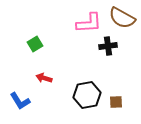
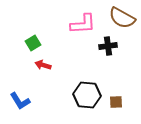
pink L-shape: moved 6 px left, 1 px down
green square: moved 2 px left, 1 px up
red arrow: moved 1 px left, 13 px up
black hexagon: rotated 16 degrees clockwise
